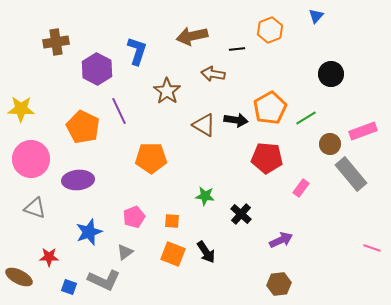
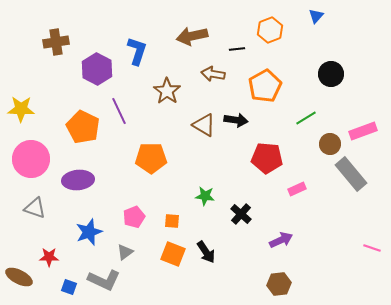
orange pentagon at (270, 108): moved 5 px left, 22 px up
pink rectangle at (301, 188): moved 4 px left, 1 px down; rotated 30 degrees clockwise
